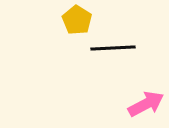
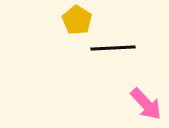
pink arrow: rotated 75 degrees clockwise
